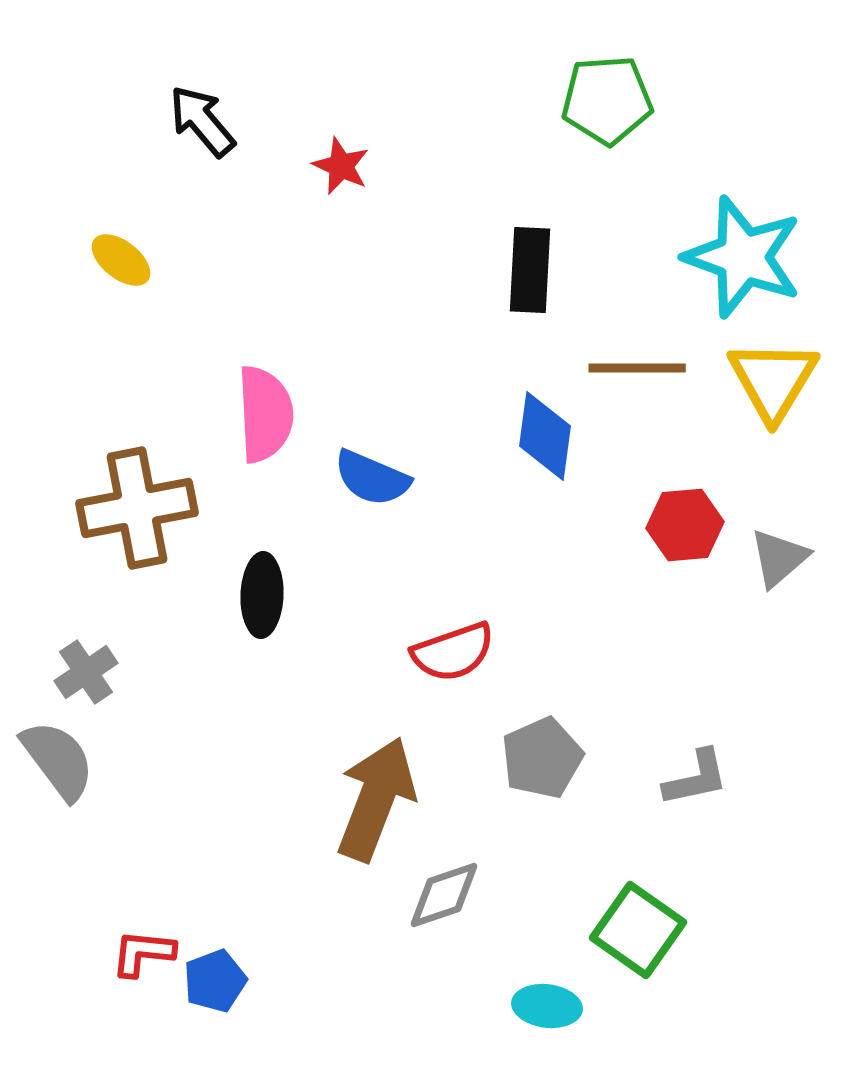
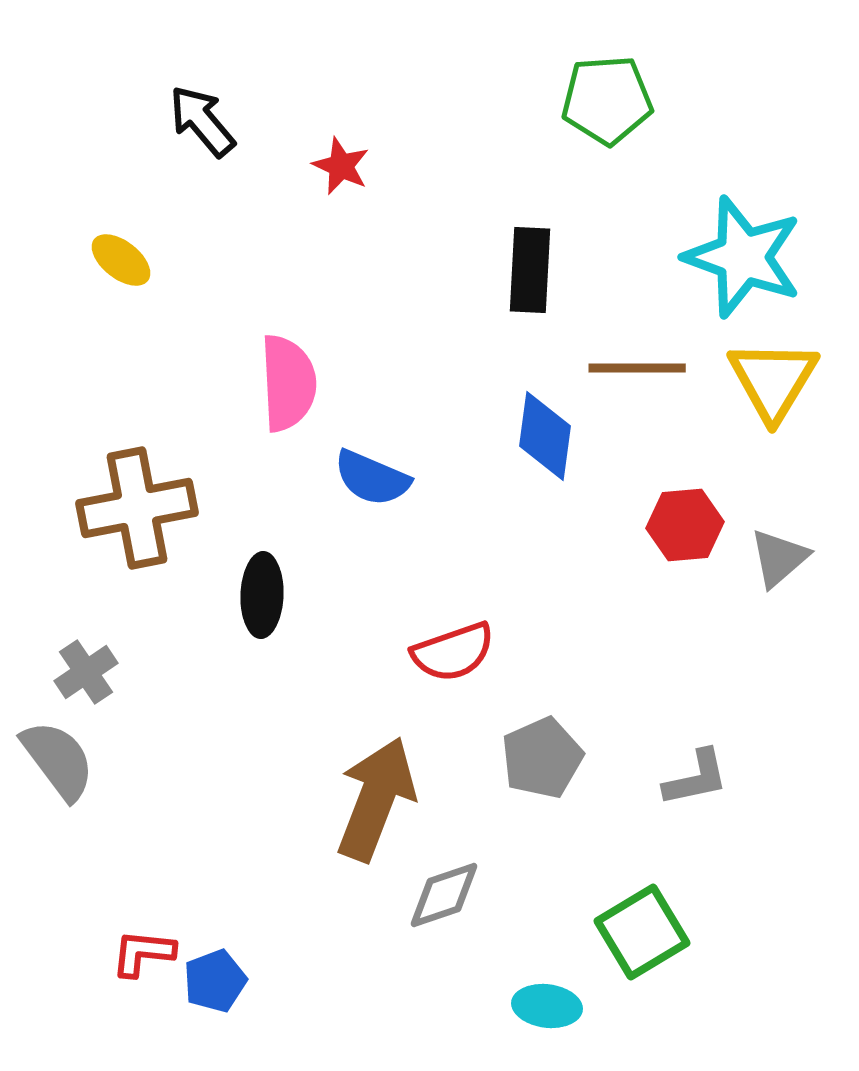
pink semicircle: moved 23 px right, 31 px up
green square: moved 4 px right, 2 px down; rotated 24 degrees clockwise
